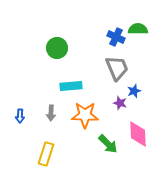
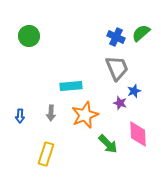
green semicircle: moved 3 px right, 4 px down; rotated 42 degrees counterclockwise
green circle: moved 28 px left, 12 px up
orange star: rotated 24 degrees counterclockwise
